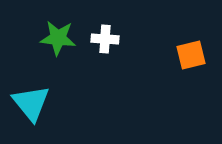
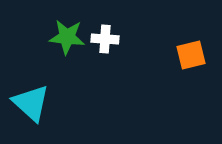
green star: moved 9 px right, 1 px up
cyan triangle: rotated 9 degrees counterclockwise
